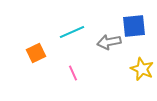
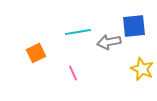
cyan line: moved 6 px right; rotated 15 degrees clockwise
